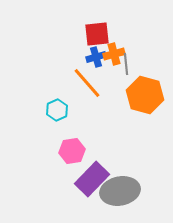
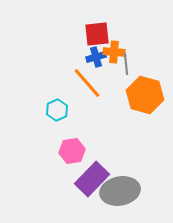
orange cross: moved 2 px up; rotated 20 degrees clockwise
